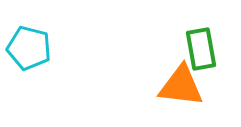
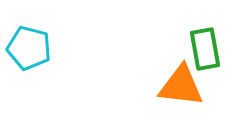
green rectangle: moved 4 px right
